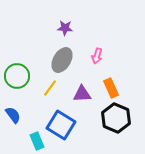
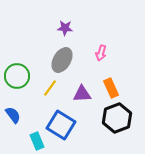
pink arrow: moved 4 px right, 3 px up
black hexagon: moved 1 px right; rotated 16 degrees clockwise
